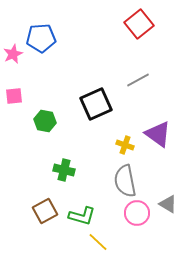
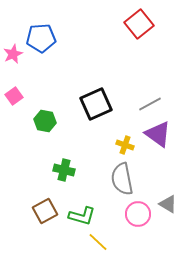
gray line: moved 12 px right, 24 px down
pink square: rotated 30 degrees counterclockwise
gray semicircle: moved 3 px left, 2 px up
pink circle: moved 1 px right, 1 px down
